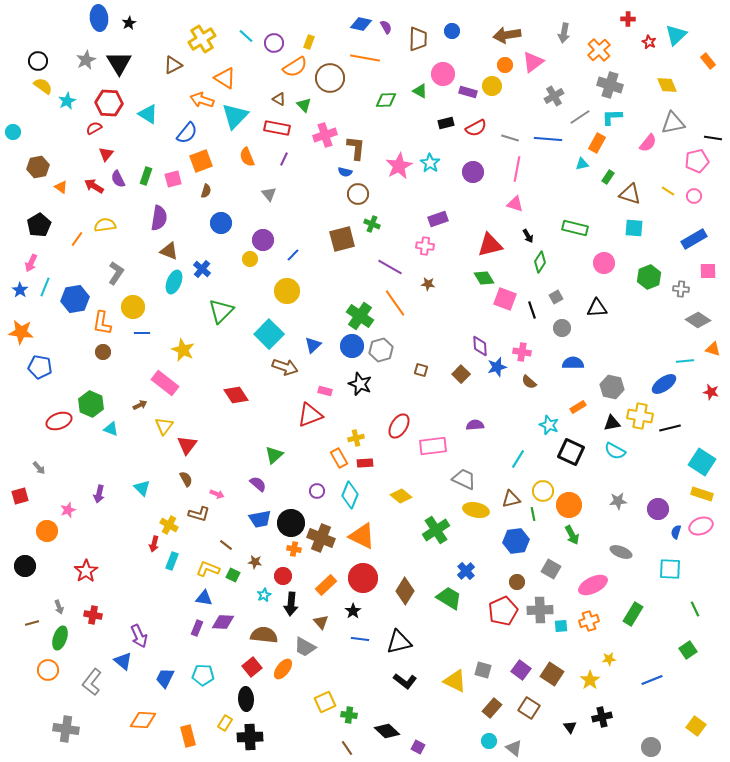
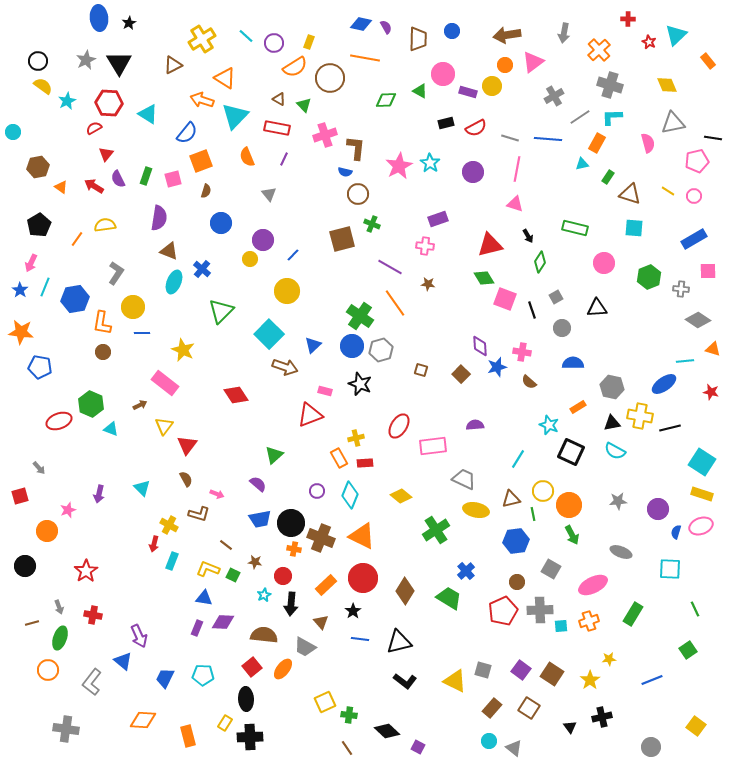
pink semicircle at (648, 143): rotated 54 degrees counterclockwise
